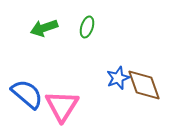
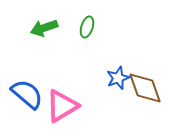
brown diamond: moved 1 px right, 3 px down
pink triangle: rotated 27 degrees clockwise
